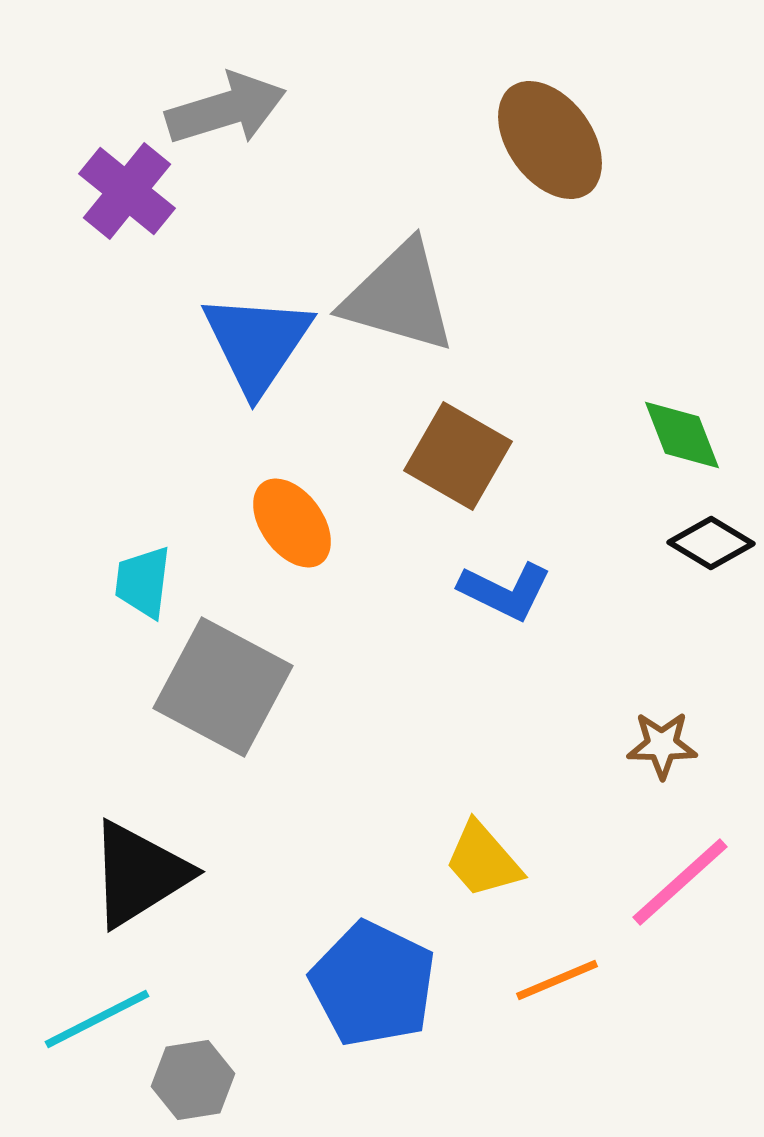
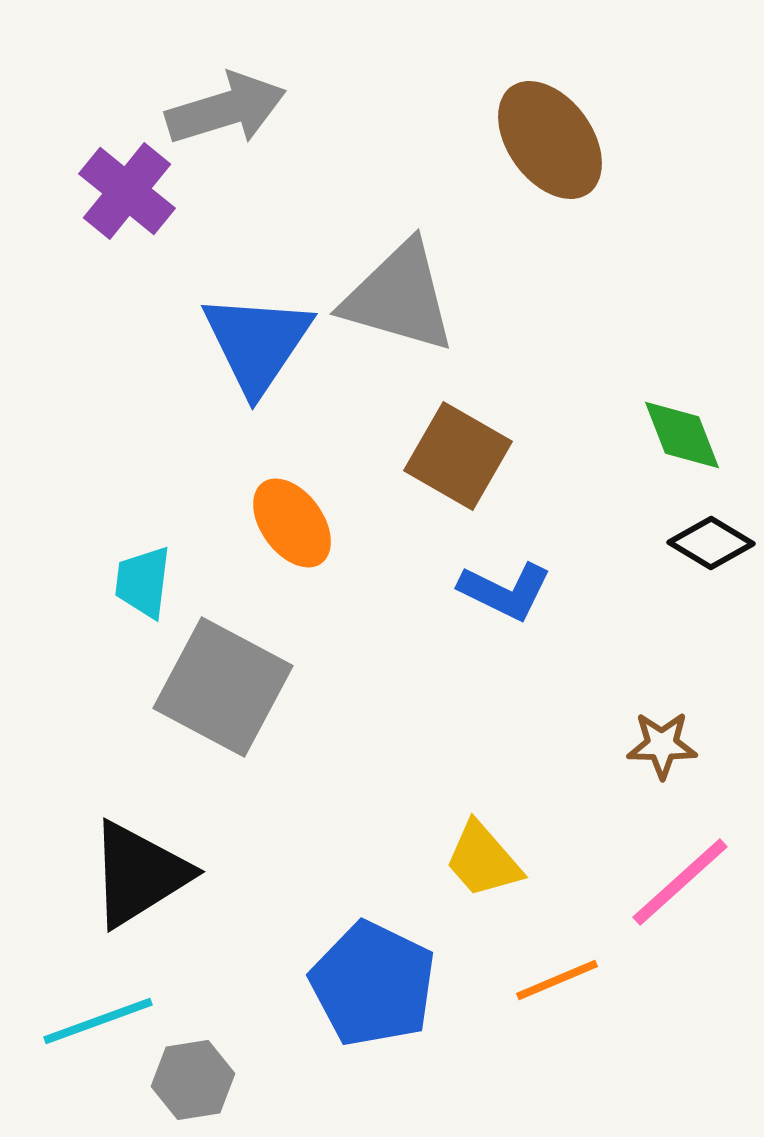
cyan line: moved 1 px right, 2 px down; rotated 7 degrees clockwise
